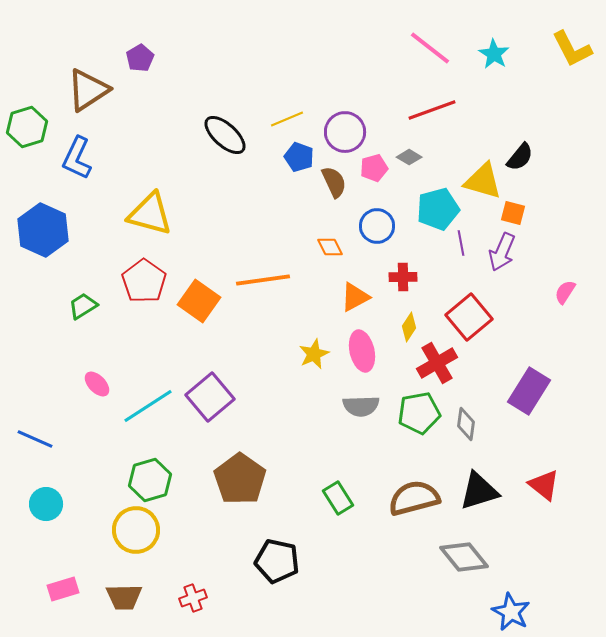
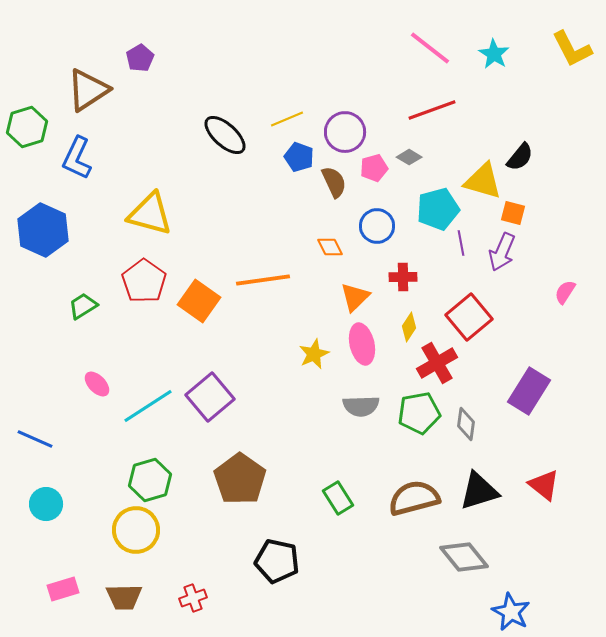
orange triangle at (355, 297): rotated 16 degrees counterclockwise
pink ellipse at (362, 351): moved 7 px up
